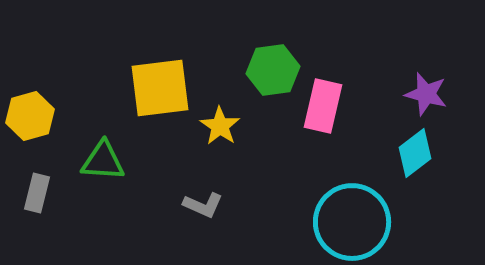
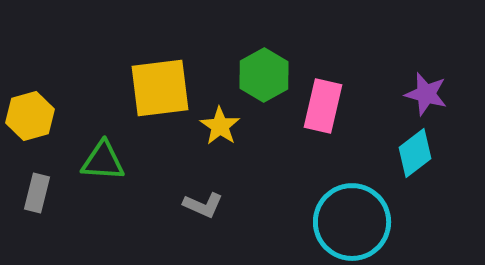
green hexagon: moved 9 px left, 5 px down; rotated 21 degrees counterclockwise
